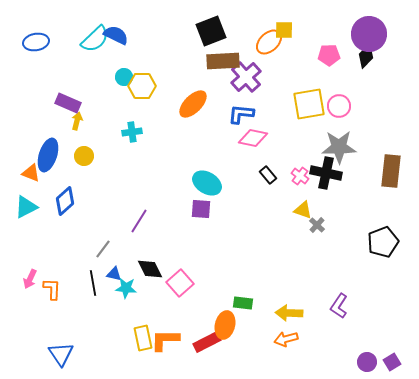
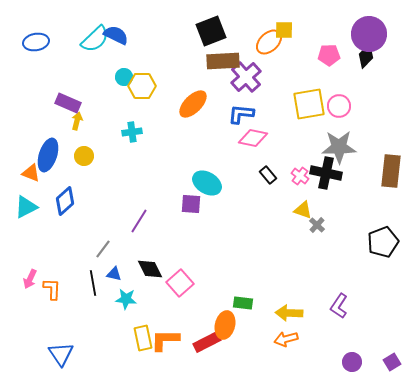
purple square at (201, 209): moved 10 px left, 5 px up
cyan star at (126, 288): moved 11 px down
purple circle at (367, 362): moved 15 px left
